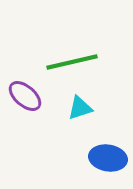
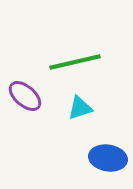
green line: moved 3 px right
